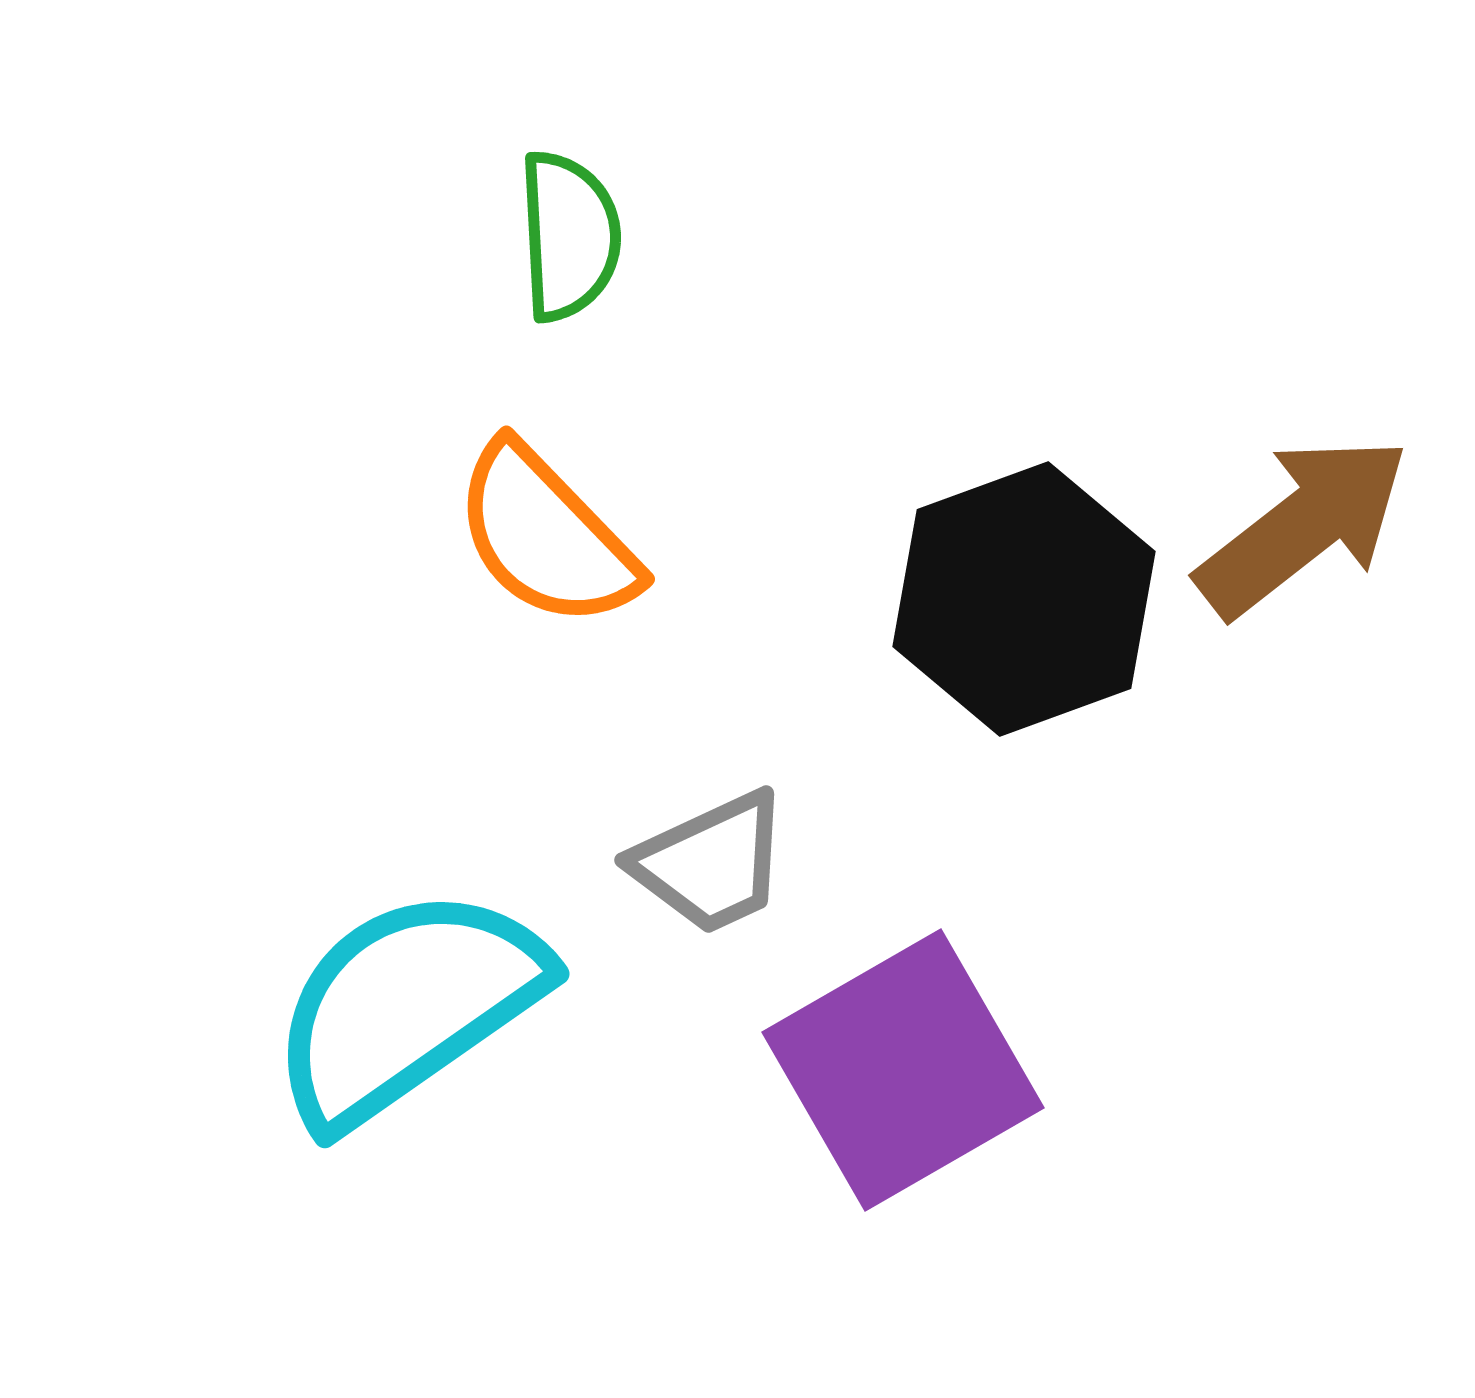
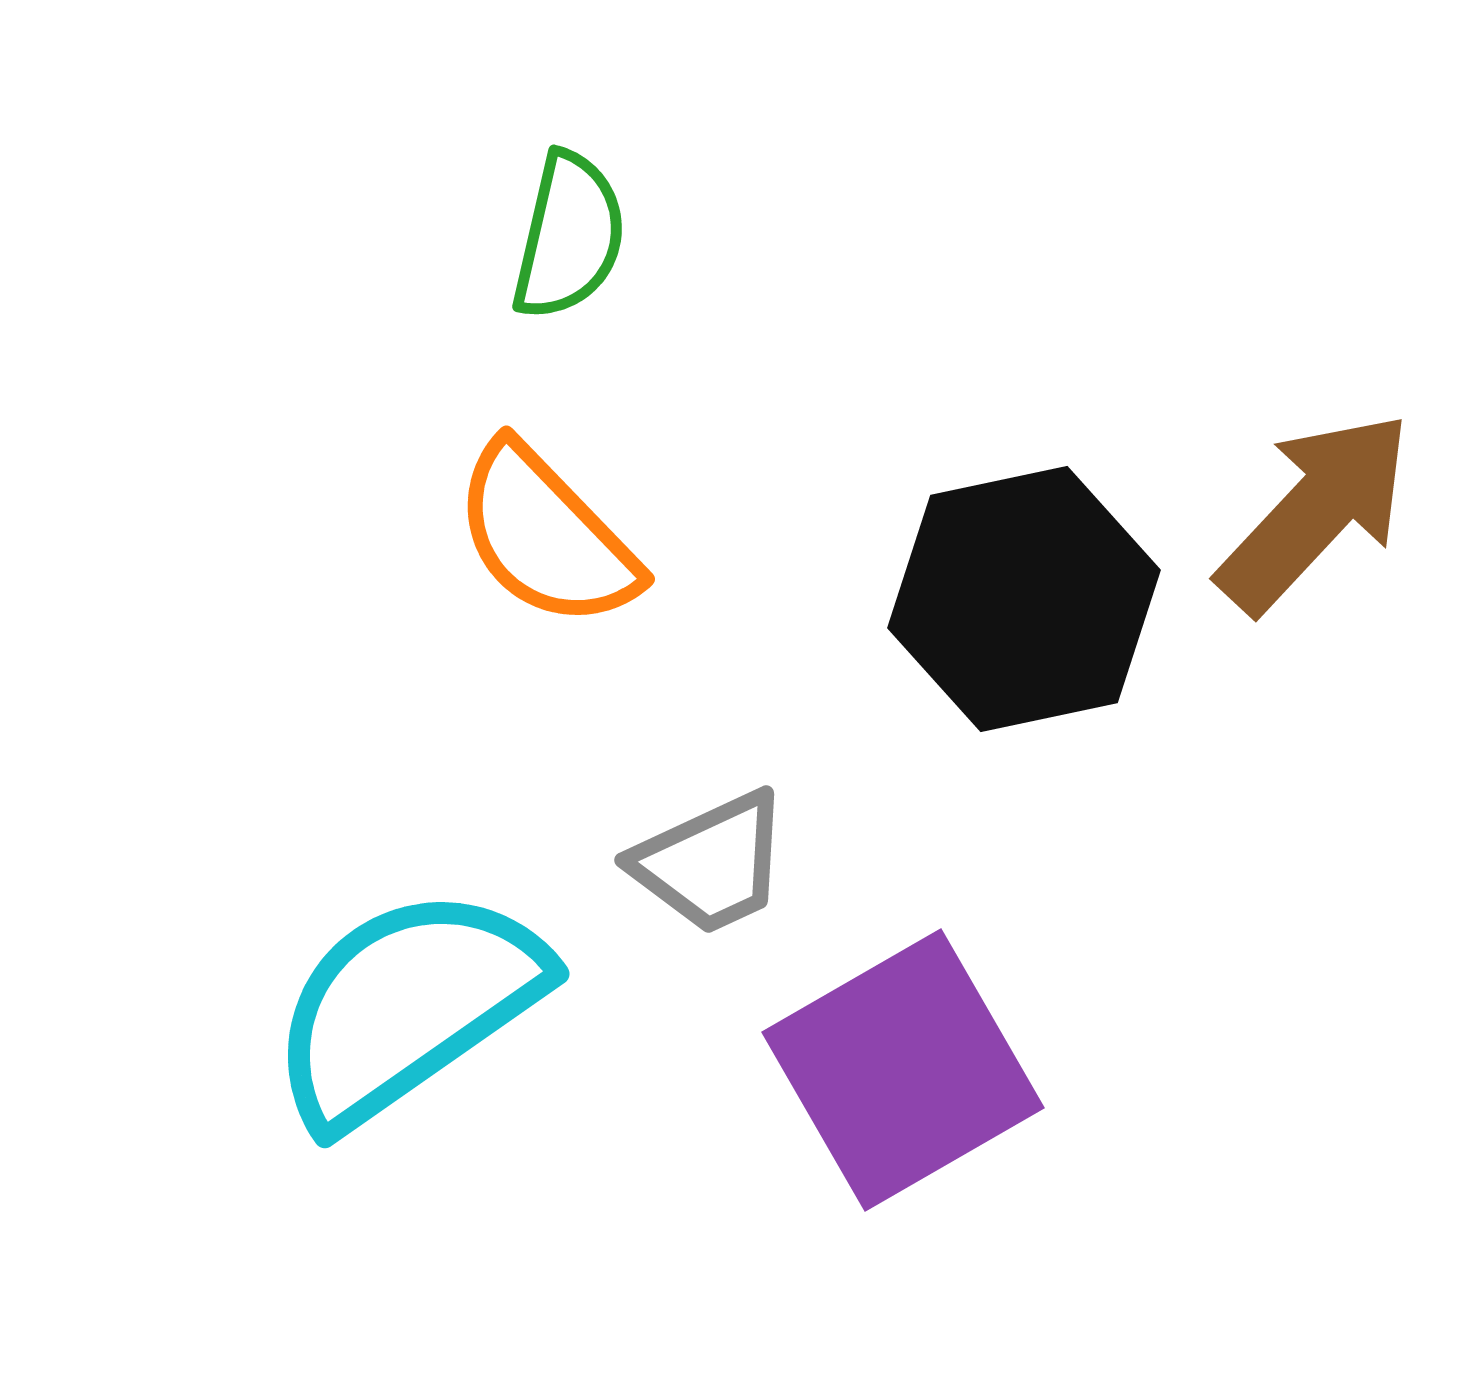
green semicircle: rotated 16 degrees clockwise
brown arrow: moved 12 px right, 14 px up; rotated 9 degrees counterclockwise
black hexagon: rotated 8 degrees clockwise
